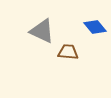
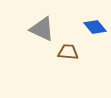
gray triangle: moved 2 px up
